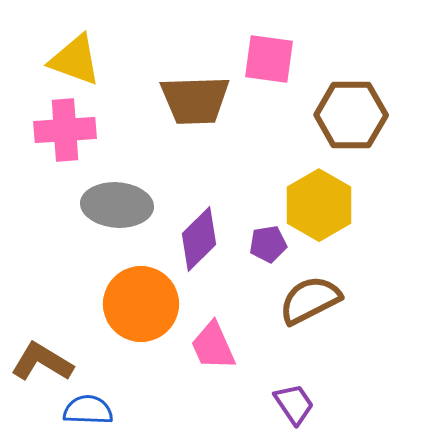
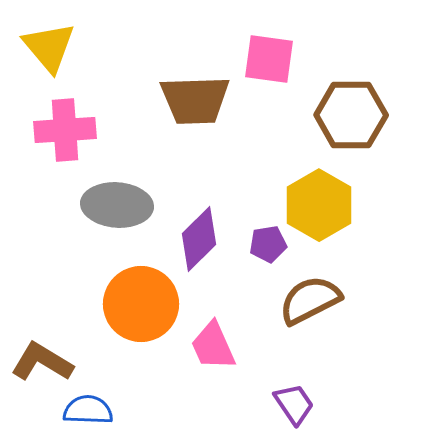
yellow triangle: moved 26 px left, 13 px up; rotated 30 degrees clockwise
